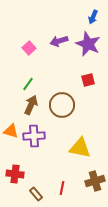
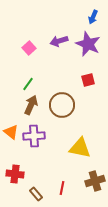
orange triangle: moved 1 px down; rotated 21 degrees clockwise
